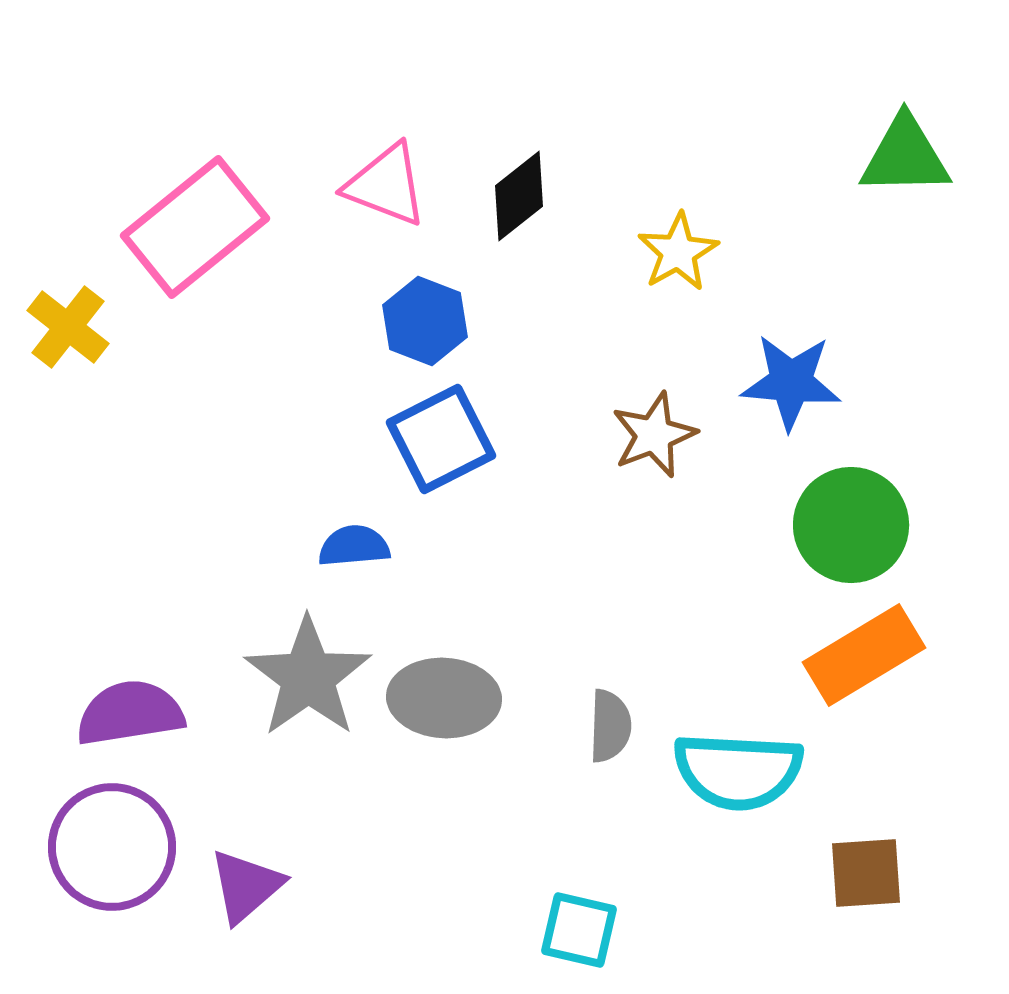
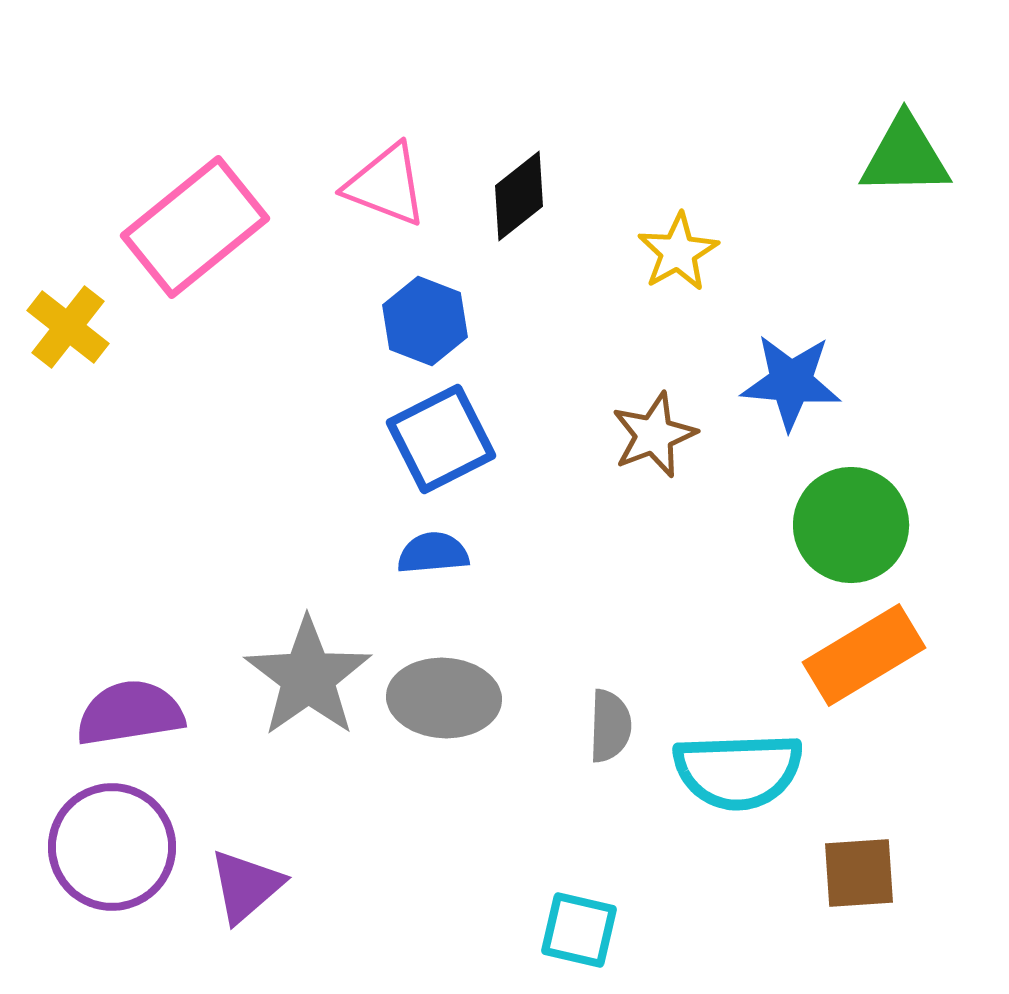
blue semicircle: moved 79 px right, 7 px down
cyan semicircle: rotated 5 degrees counterclockwise
brown square: moved 7 px left
